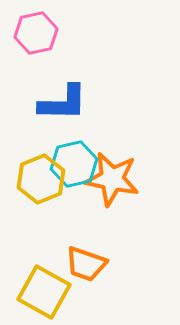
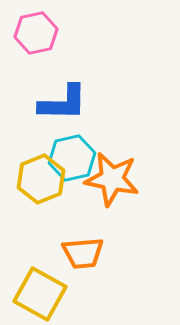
cyan hexagon: moved 2 px left, 6 px up
orange trapezoid: moved 3 px left, 11 px up; rotated 24 degrees counterclockwise
yellow square: moved 4 px left, 2 px down
